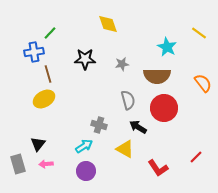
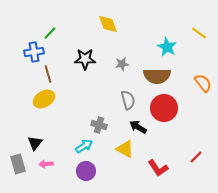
black triangle: moved 3 px left, 1 px up
